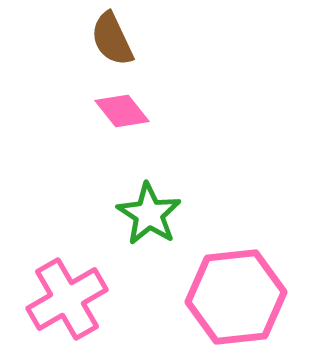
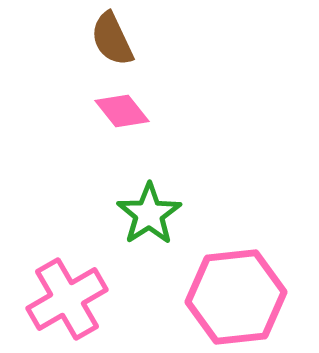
green star: rotated 6 degrees clockwise
